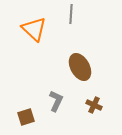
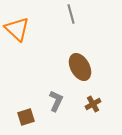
gray line: rotated 18 degrees counterclockwise
orange triangle: moved 17 px left
brown cross: moved 1 px left, 1 px up; rotated 35 degrees clockwise
